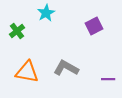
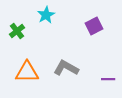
cyan star: moved 2 px down
orange triangle: rotated 10 degrees counterclockwise
